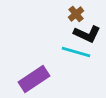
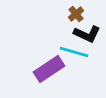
cyan line: moved 2 px left
purple rectangle: moved 15 px right, 10 px up
